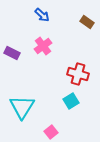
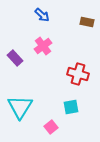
brown rectangle: rotated 24 degrees counterclockwise
purple rectangle: moved 3 px right, 5 px down; rotated 21 degrees clockwise
cyan square: moved 6 px down; rotated 21 degrees clockwise
cyan triangle: moved 2 px left
pink square: moved 5 px up
